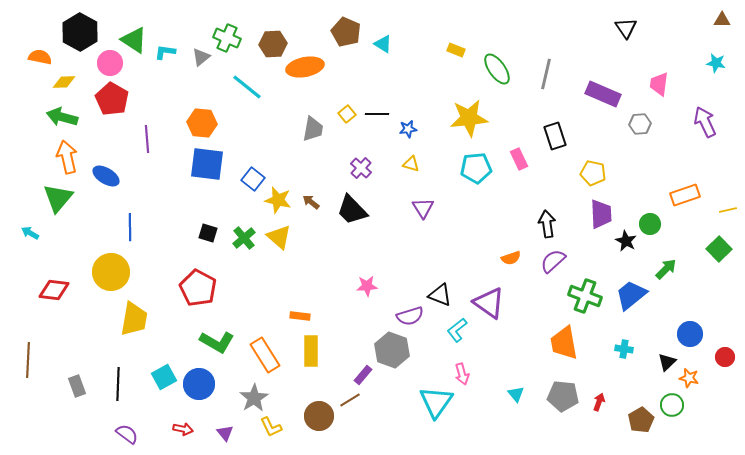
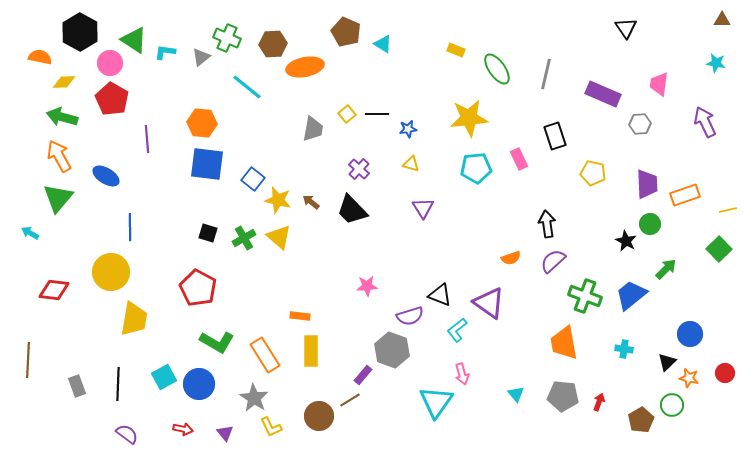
orange arrow at (67, 157): moved 8 px left, 1 px up; rotated 16 degrees counterclockwise
purple cross at (361, 168): moved 2 px left, 1 px down
purple trapezoid at (601, 214): moved 46 px right, 30 px up
green cross at (244, 238): rotated 10 degrees clockwise
red circle at (725, 357): moved 16 px down
gray star at (254, 398): rotated 8 degrees counterclockwise
